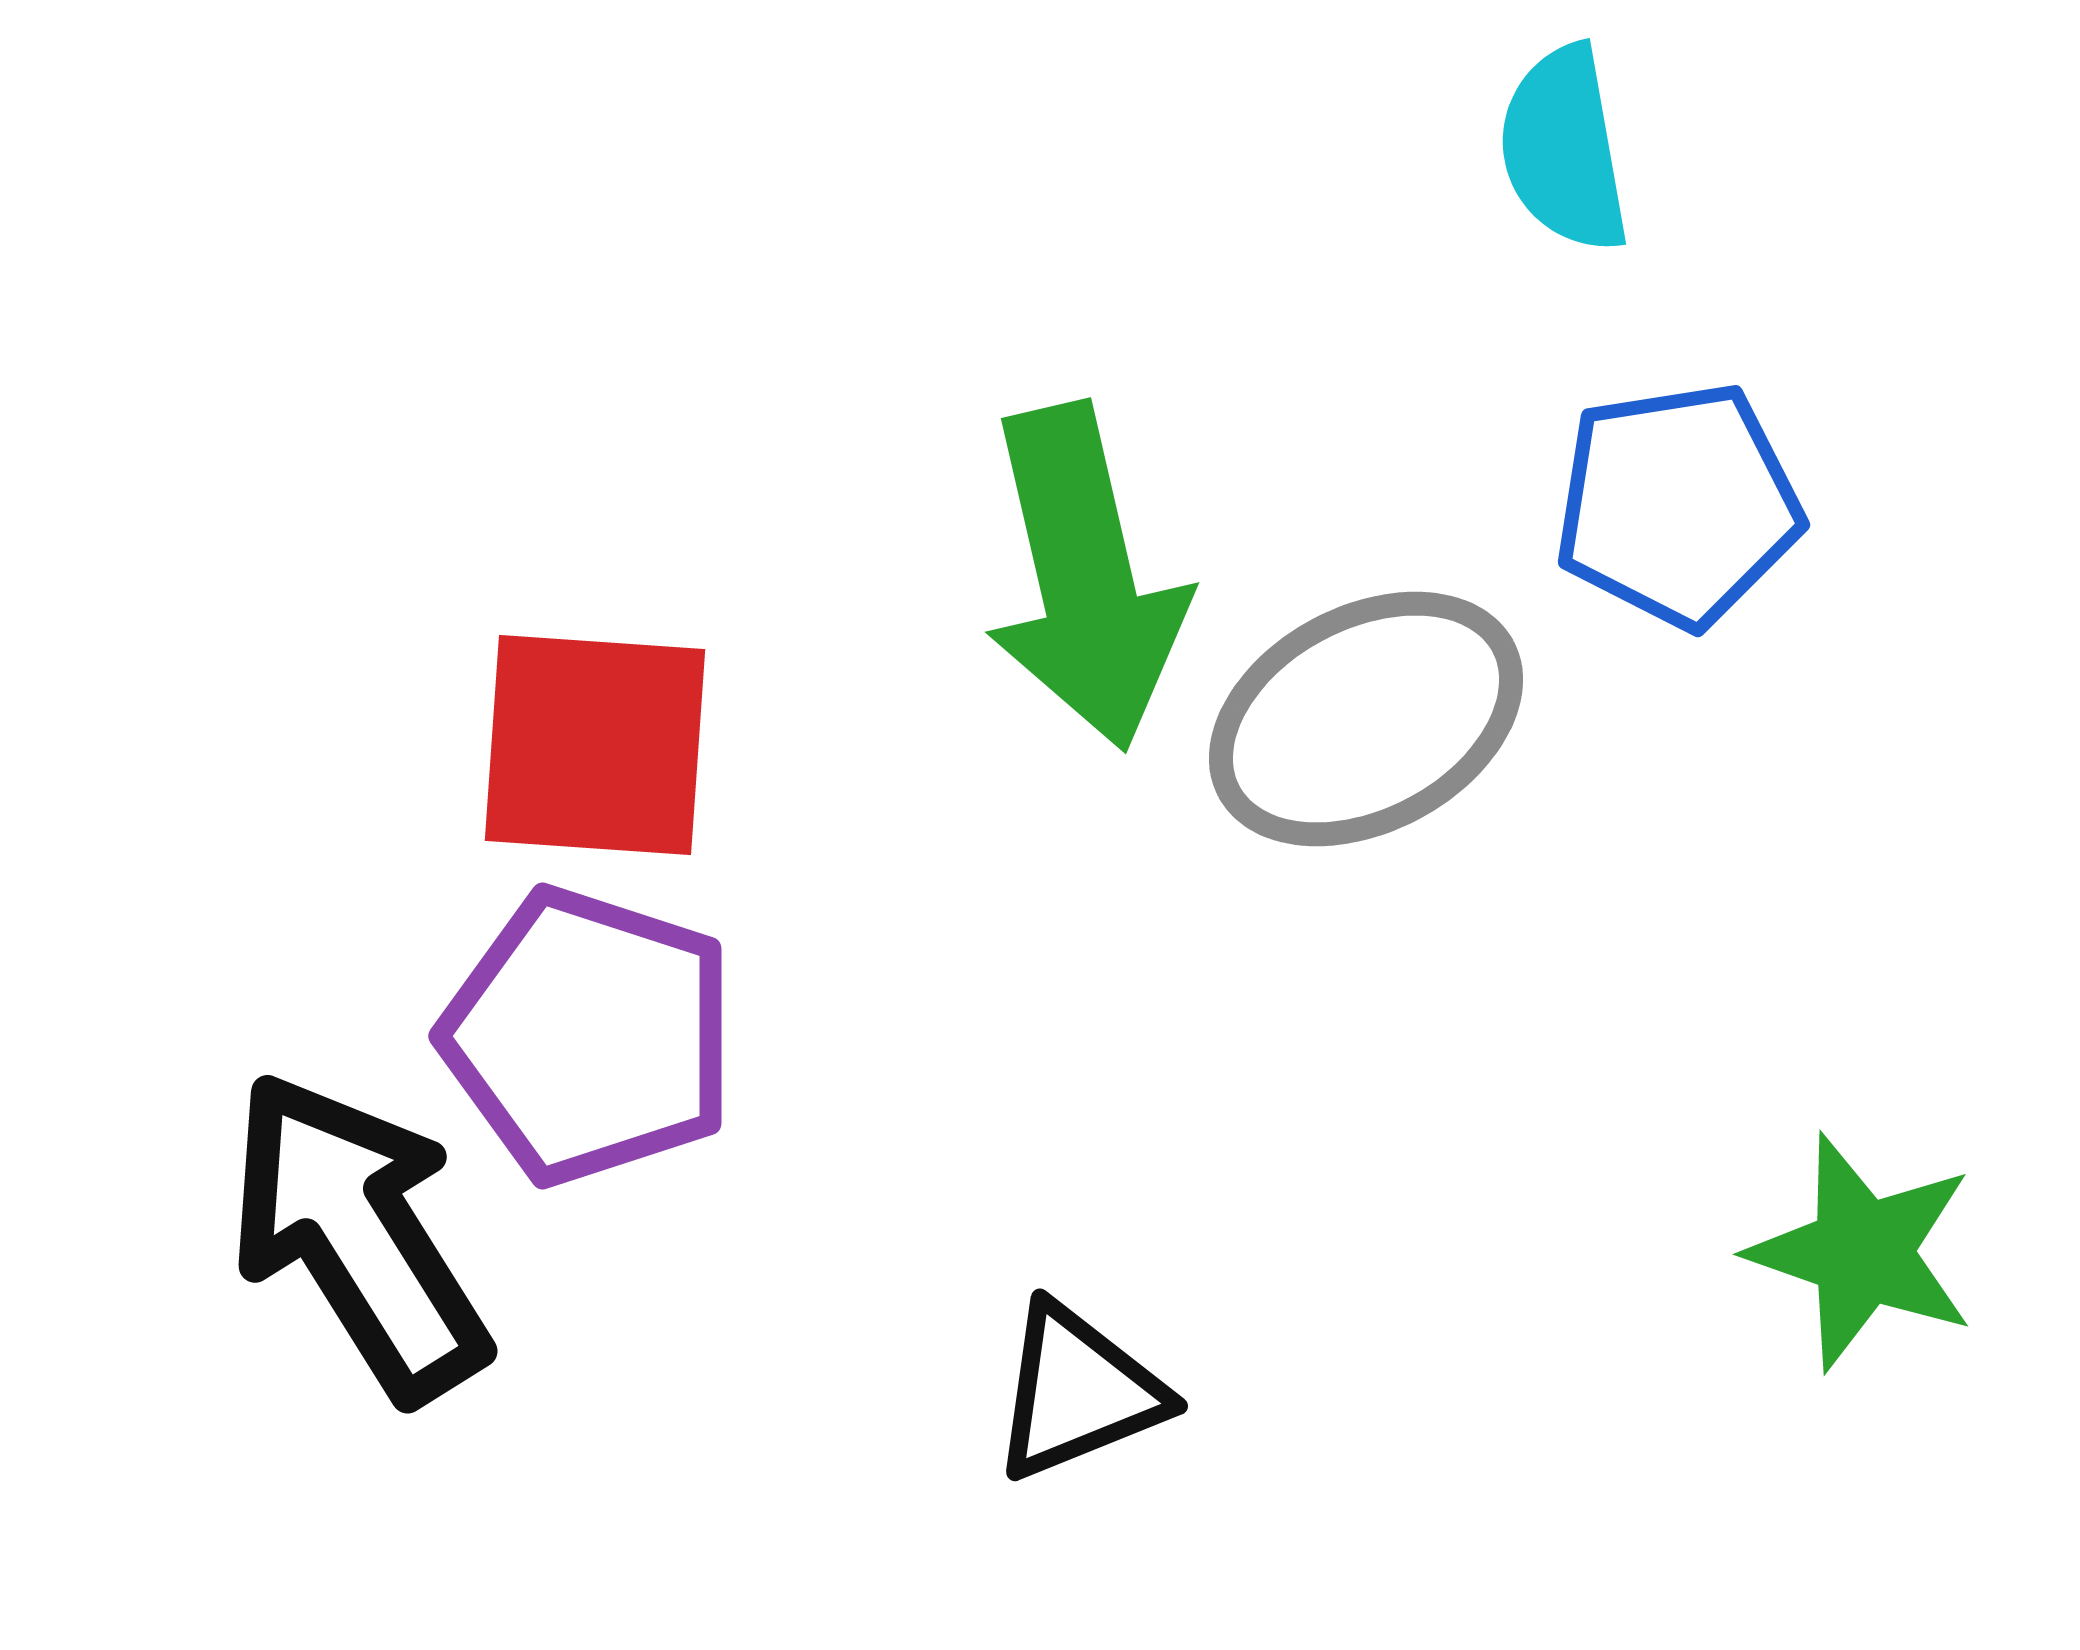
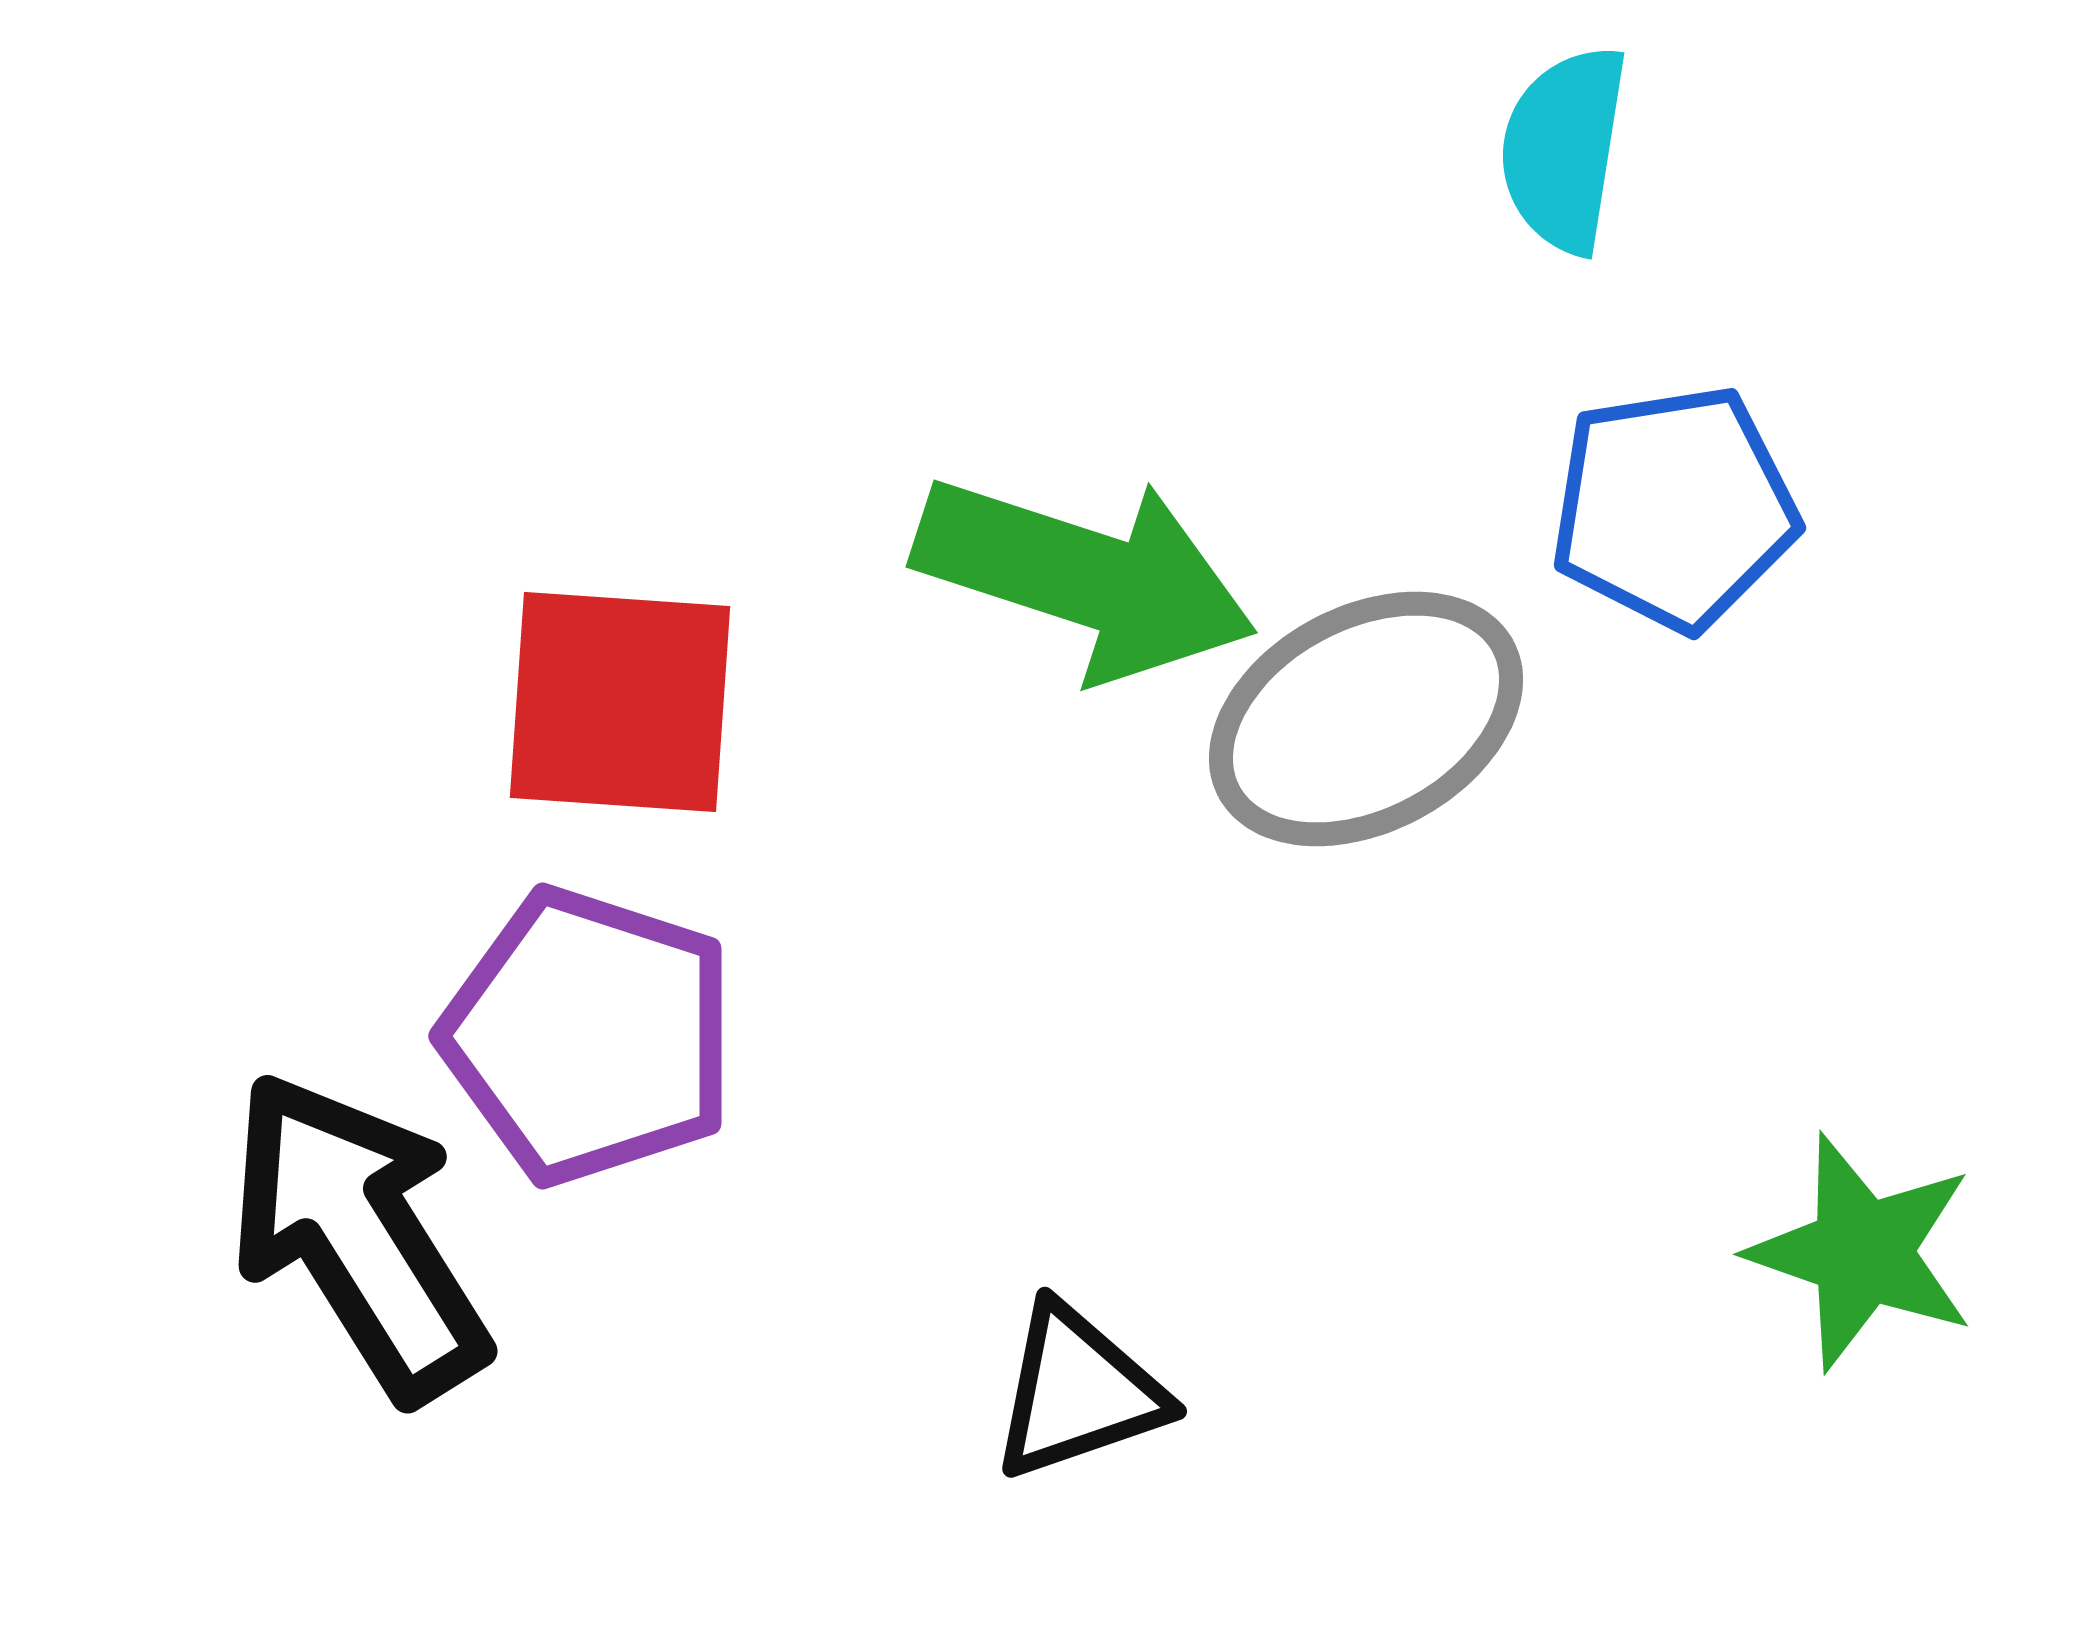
cyan semicircle: rotated 19 degrees clockwise
blue pentagon: moved 4 px left, 3 px down
green arrow: rotated 59 degrees counterclockwise
red square: moved 25 px right, 43 px up
black triangle: rotated 3 degrees clockwise
